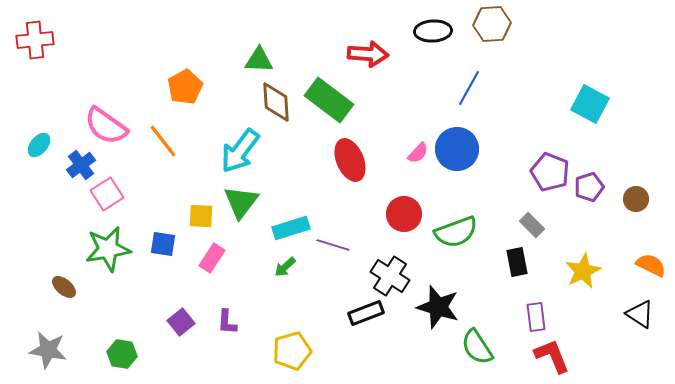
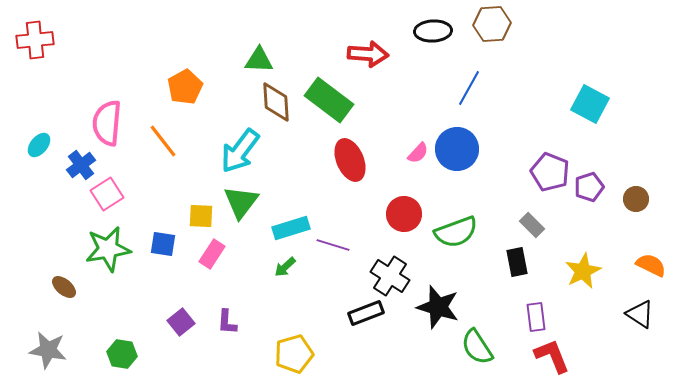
pink semicircle at (106, 126): moved 1 px right, 3 px up; rotated 60 degrees clockwise
pink rectangle at (212, 258): moved 4 px up
yellow pentagon at (292, 351): moved 2 px right, 3 px down
